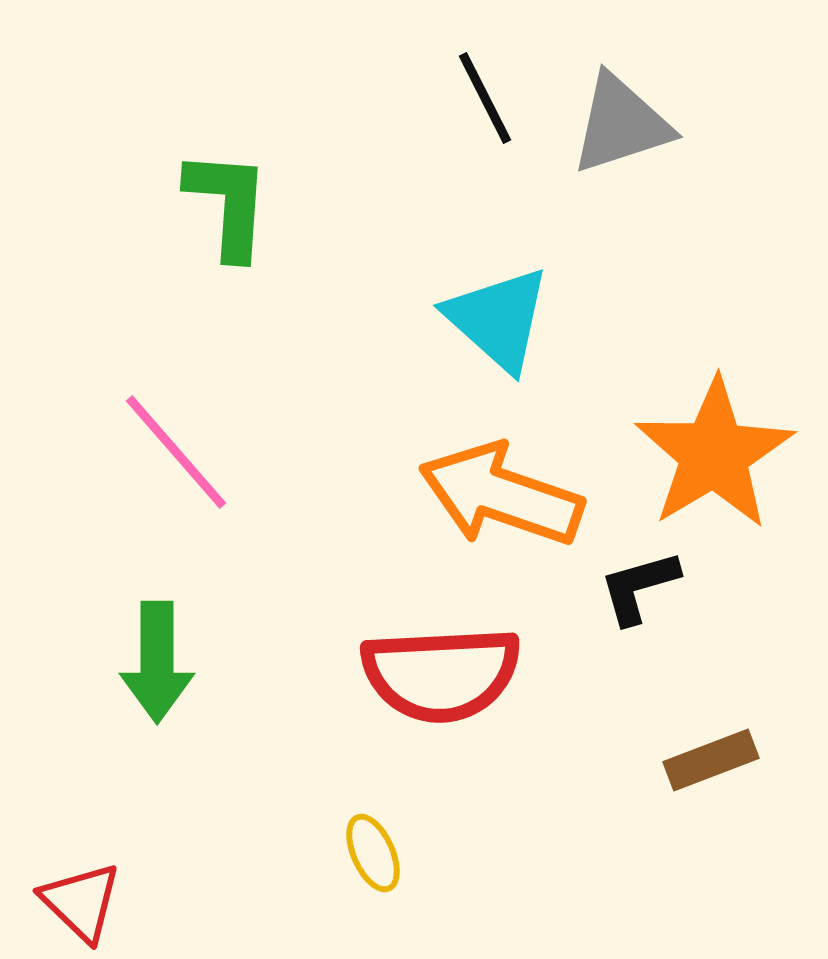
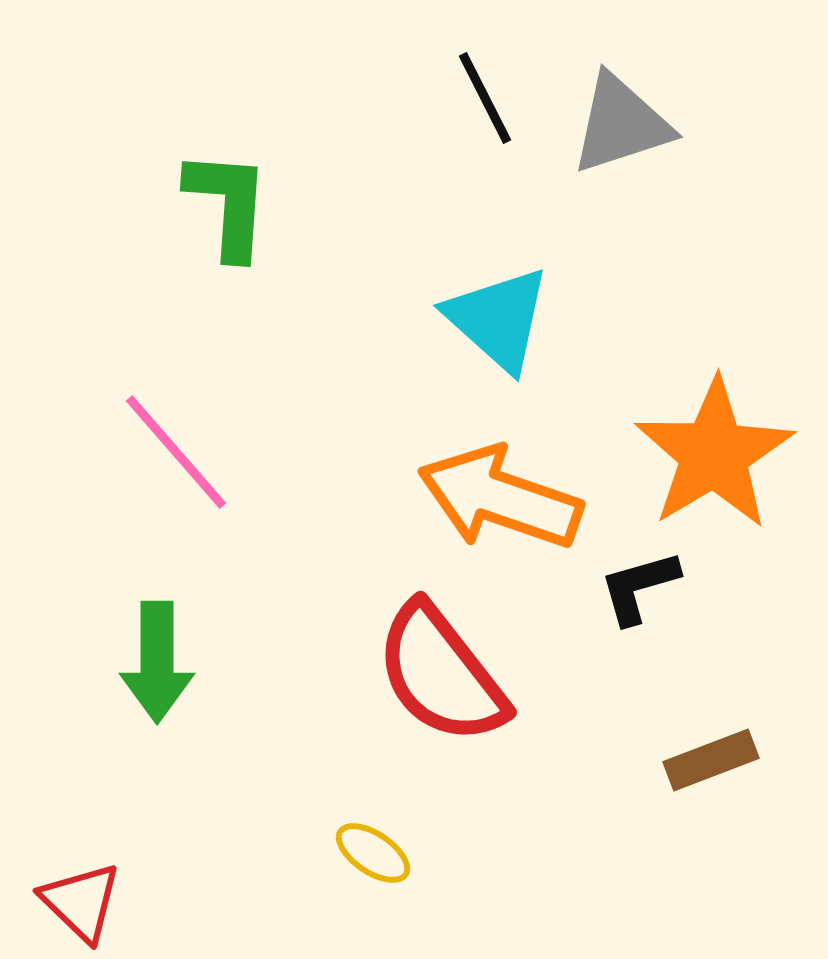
orange arrow: moved 1 px left, 3 px down
red semicircle: rotated 55 degrees clockwise
yellow ellipse: rotated 32 degrees counterclockwise
